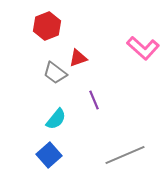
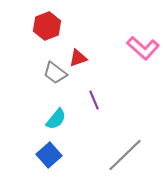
gray line: rotated 21 degrees counterclockwise
